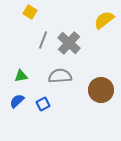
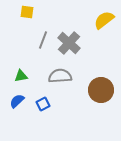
yellow square: moved 3 px left; rotated 24 degrees counterclockwise
